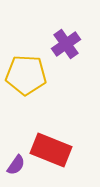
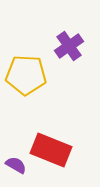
purple cross: moved 3 px right, 2 px down
purple semicircle: rotated 95 degrees counterclockwise
